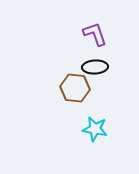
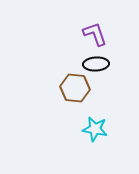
black ellipse: moved 1 px right, 3 px up
